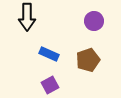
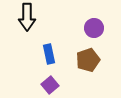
purple circle: moved 7 px down
blue rectangle: rotated 54 degrees clockwise
purple square: rotated 12 degrees counterclockwise
